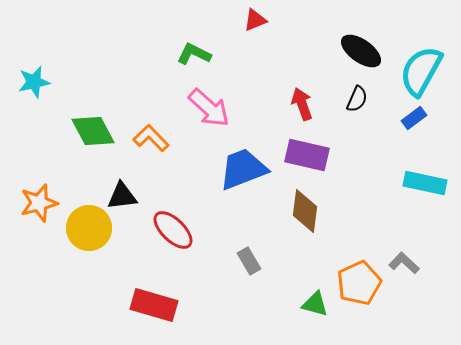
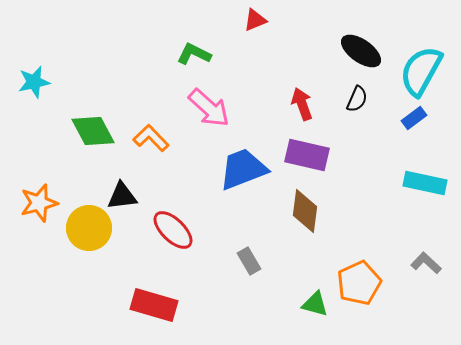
gray L-shape: moved 22 px right
